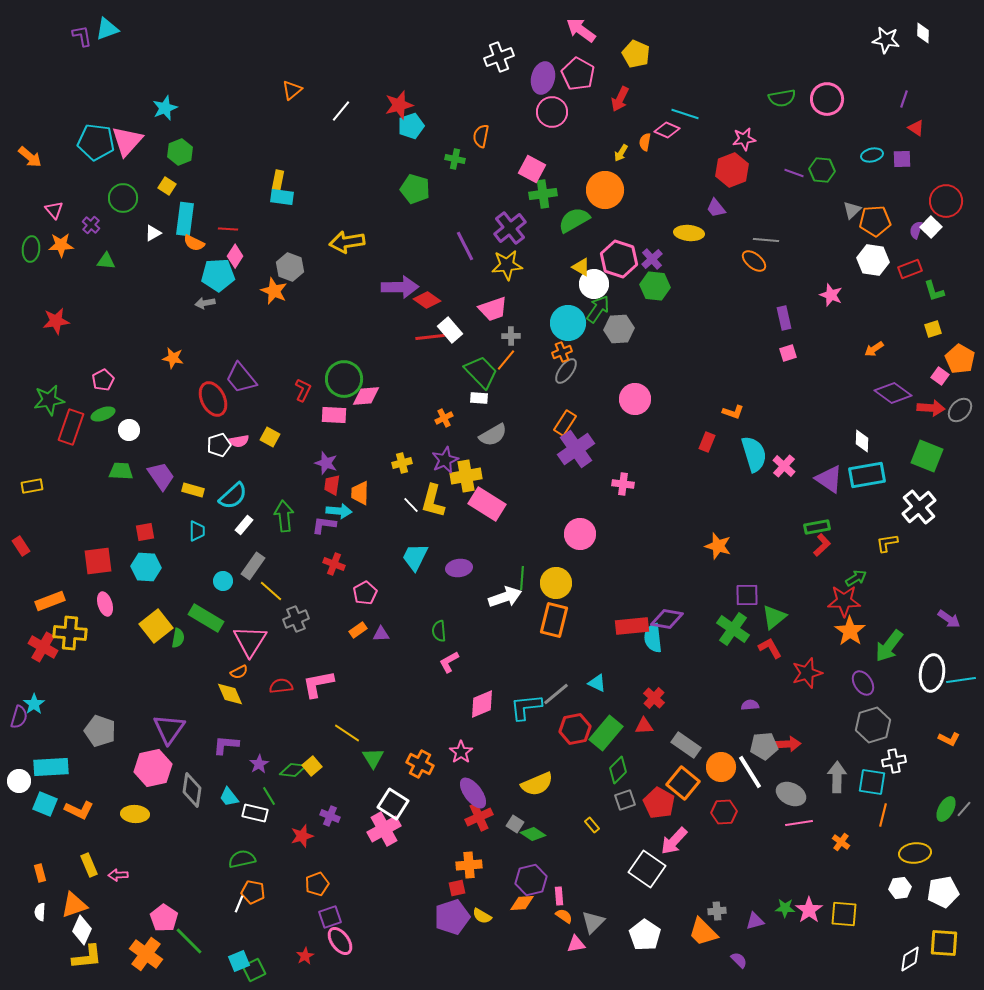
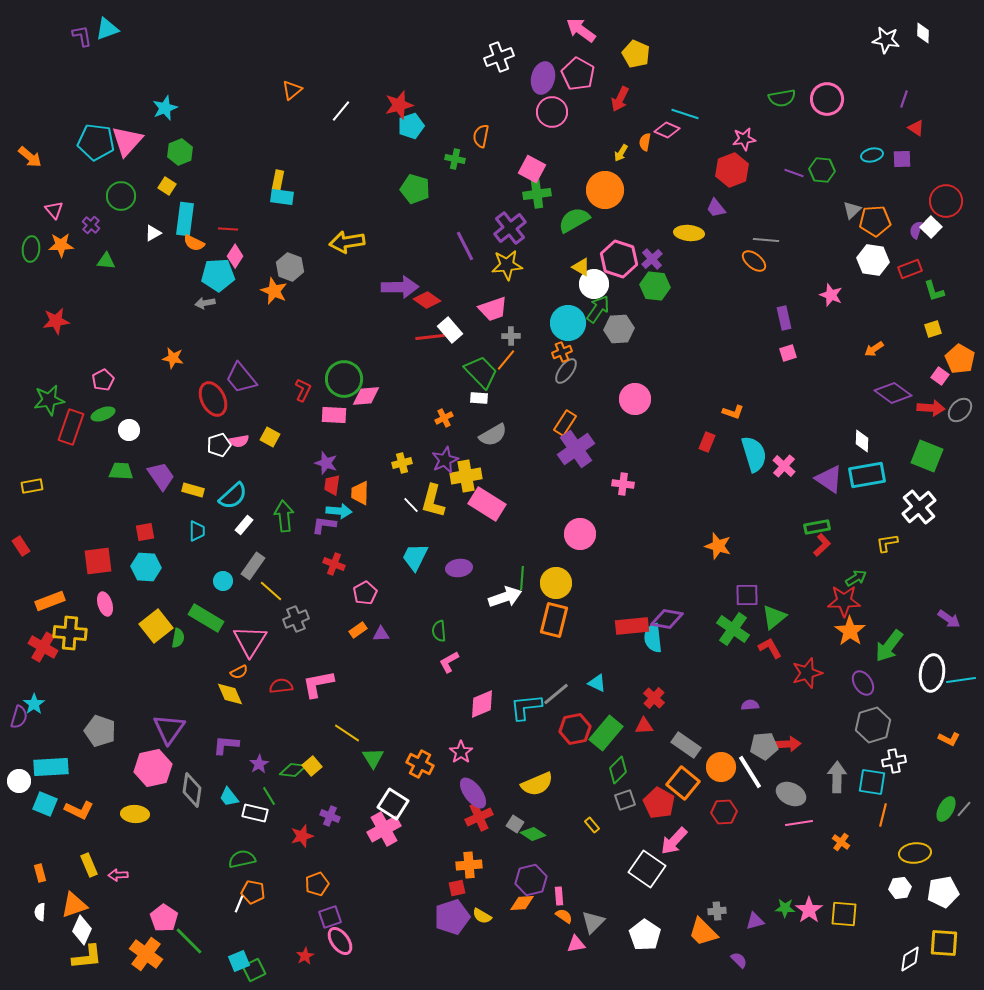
green cross at (543, 194): moved 6 px left
green circle at (123, 198): moved 2 px left, 2 px up
